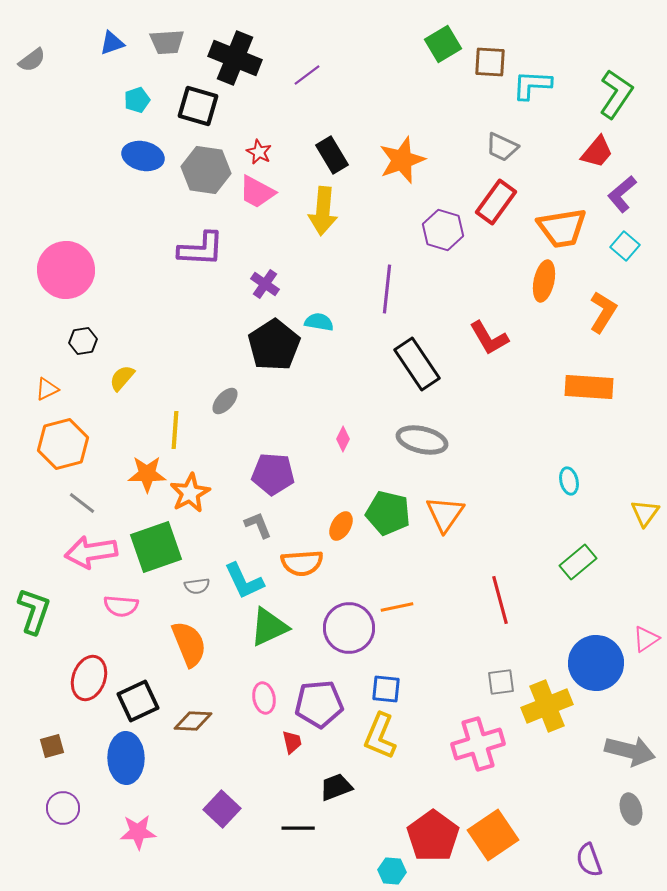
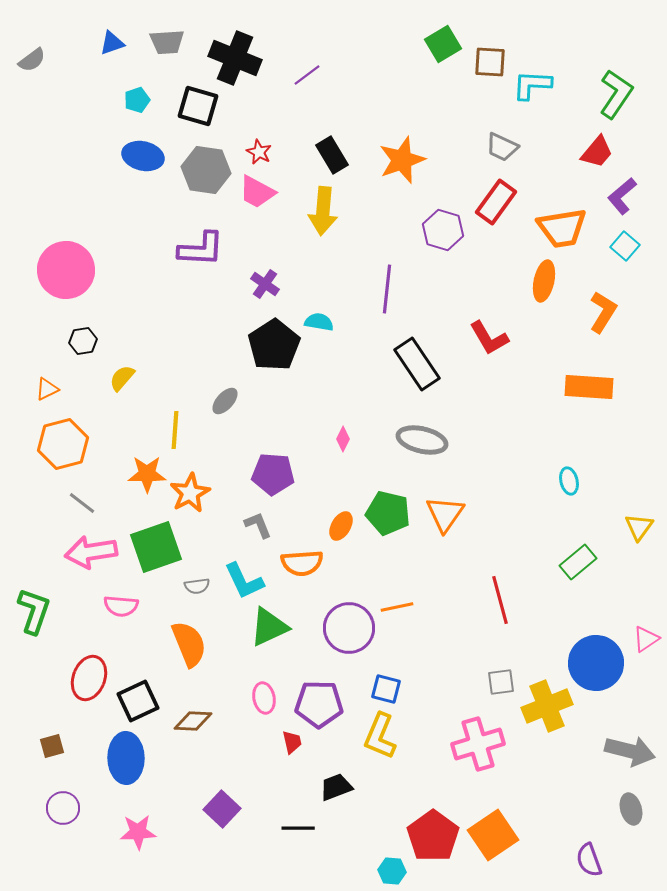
purple L-shape at (622, 194): moved 2 px down
yellow triangle at (645, 513): moved 6 px left, 14 px down
blue square at (386, 689): rotated 8 degrees clockwise
purple pentagon at (319, 704): rotated 6 degrees clockwise
